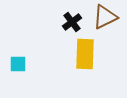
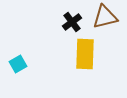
brown triangle: rotated 12 degrees clockwise
cyan square: rotated 30 degrees counterclockwise
